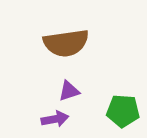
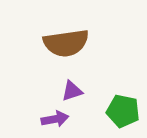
purple triangle: moved 3 px right
green pentagon: rotated 8 degrees clockwise
